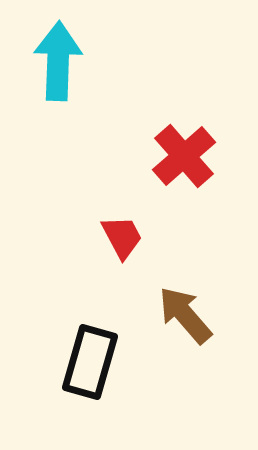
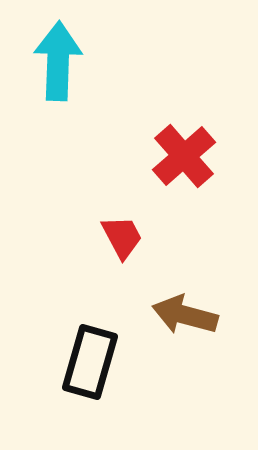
brown arrow: rotated 34 degrees counterclockwise
